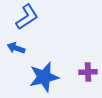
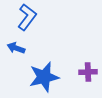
blue L-shape: rotated 20 degrees counterclockwise
